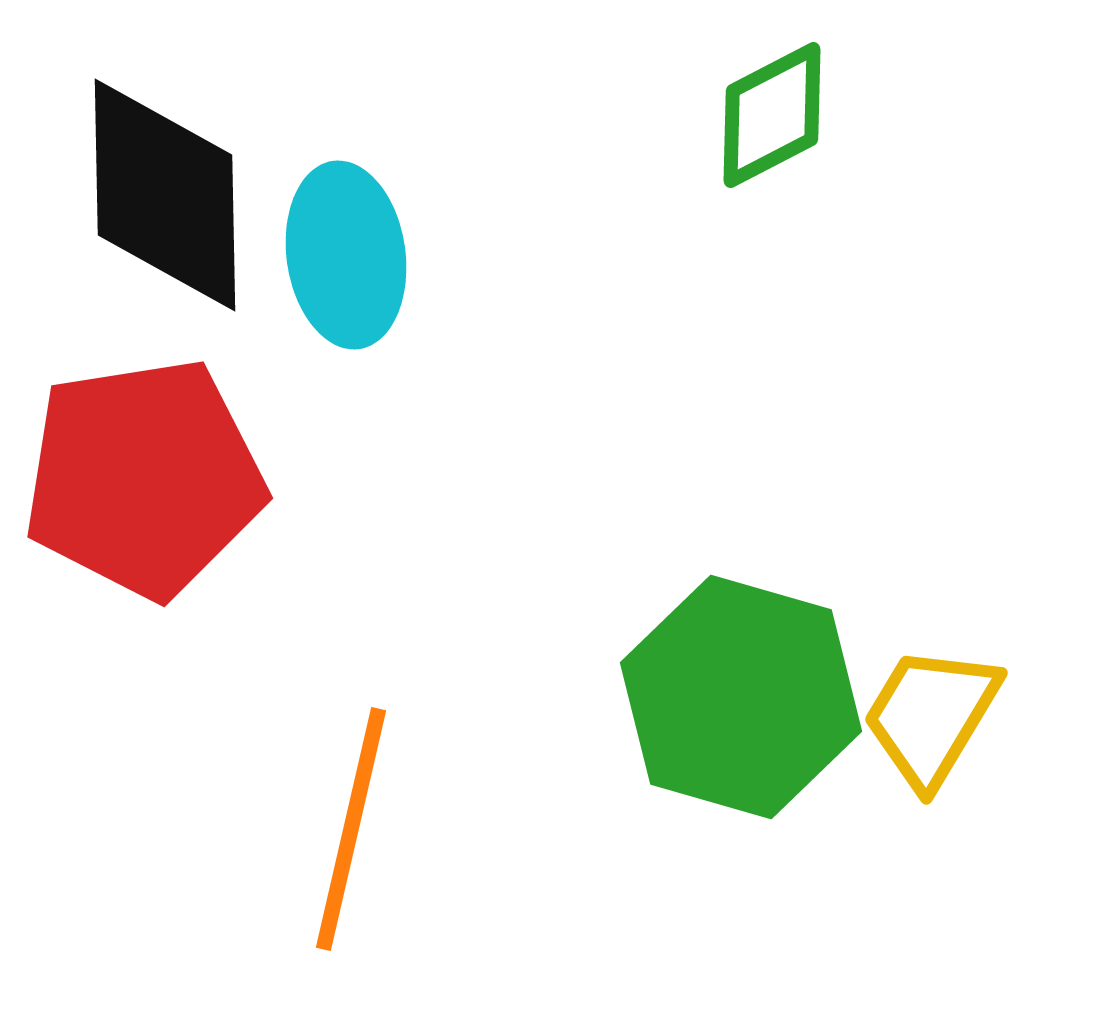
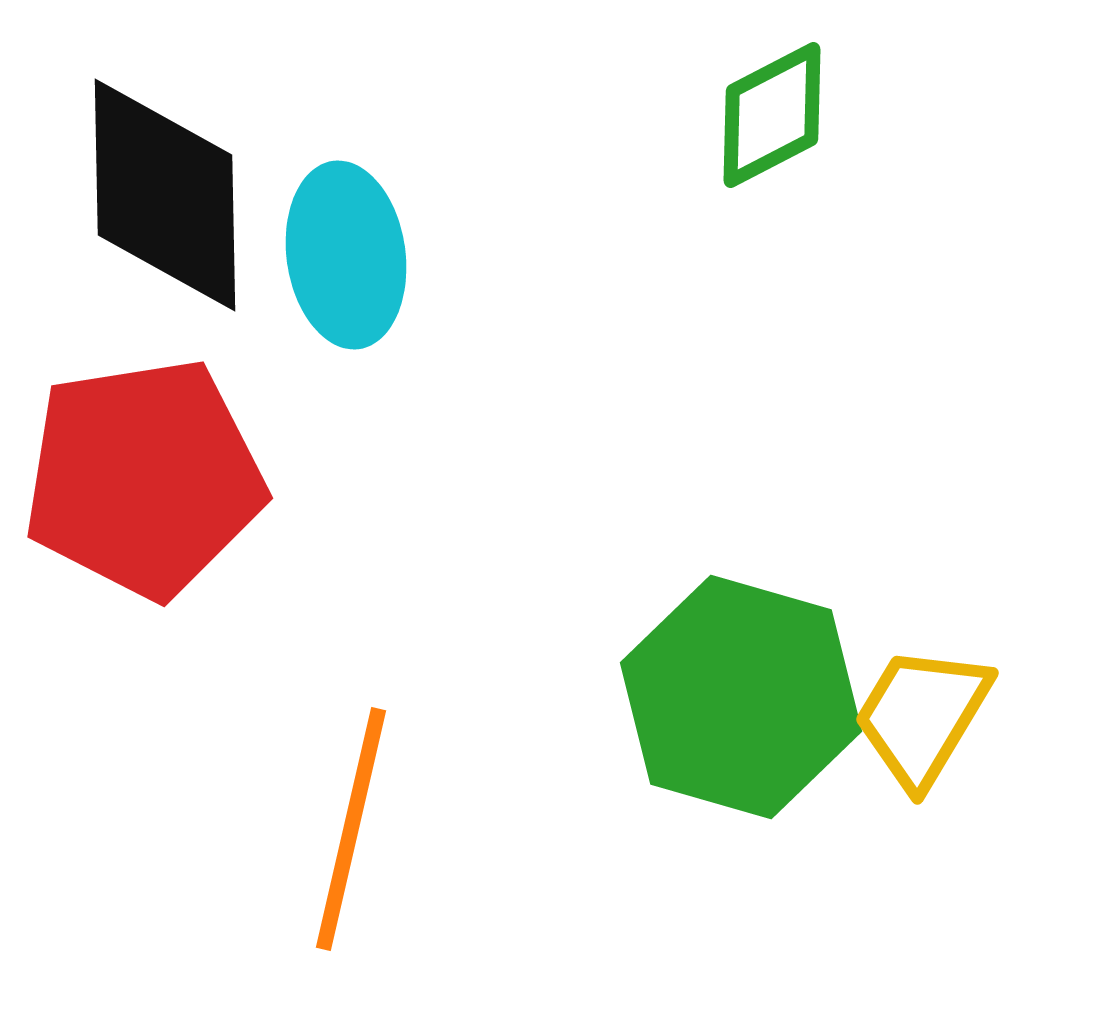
yellow trapezoid: moved 9 px left
